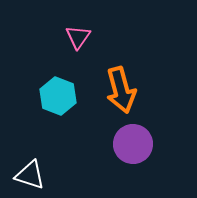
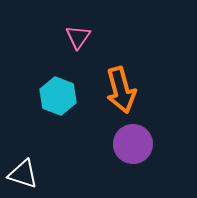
white triangle: moved 7 px left, 1 px up
